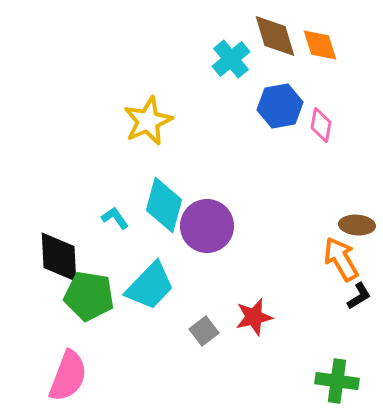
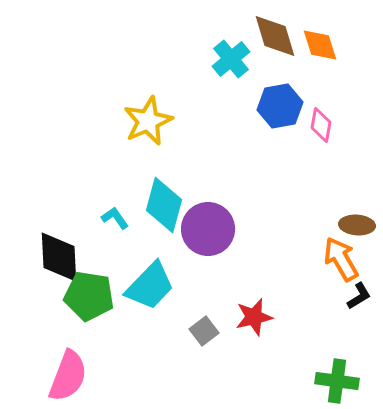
purple circle: moved 1 px right, 3 px down
